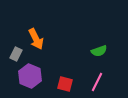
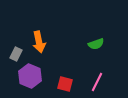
orange arrow: moved 3 px right, 3 px down; rotated 15 degrees clockwise
green semicircle: moved 3 px left, 7 px up
